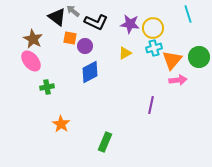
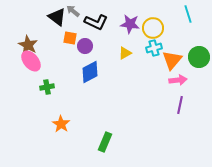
brown star: moved 5 px left, 6 px down
purple line: moved 29 px right
